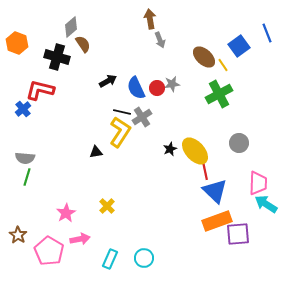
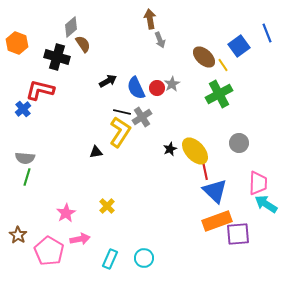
gray star: rotated 21 degrees counterclockwise
